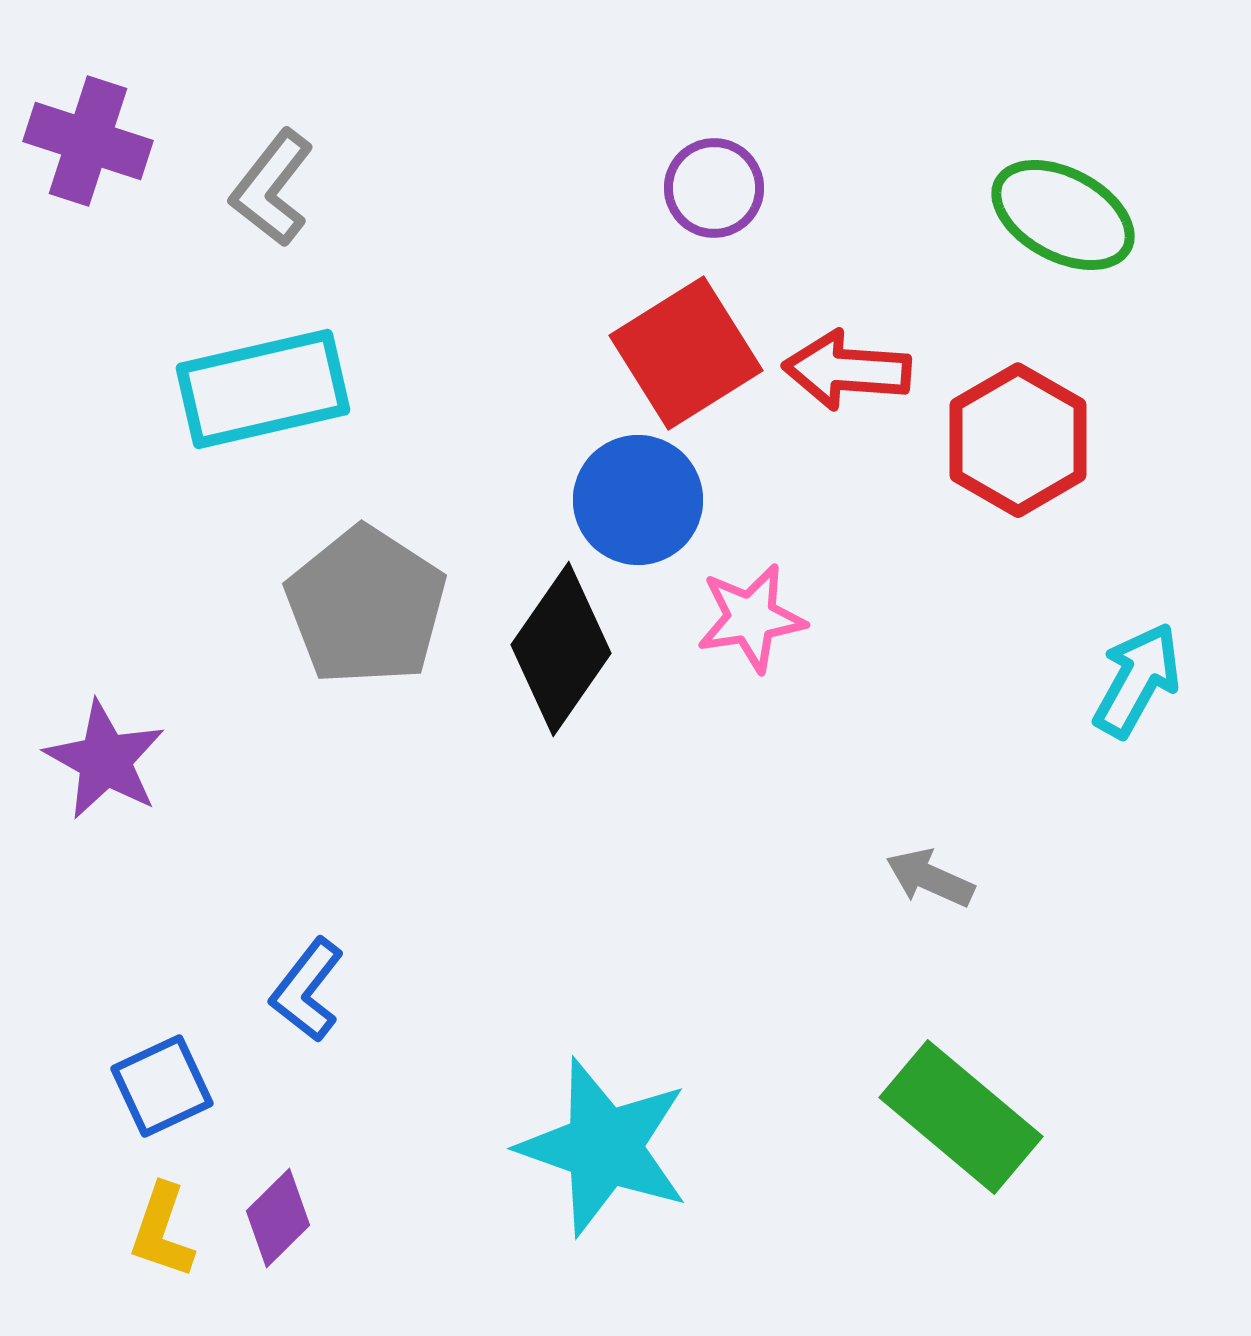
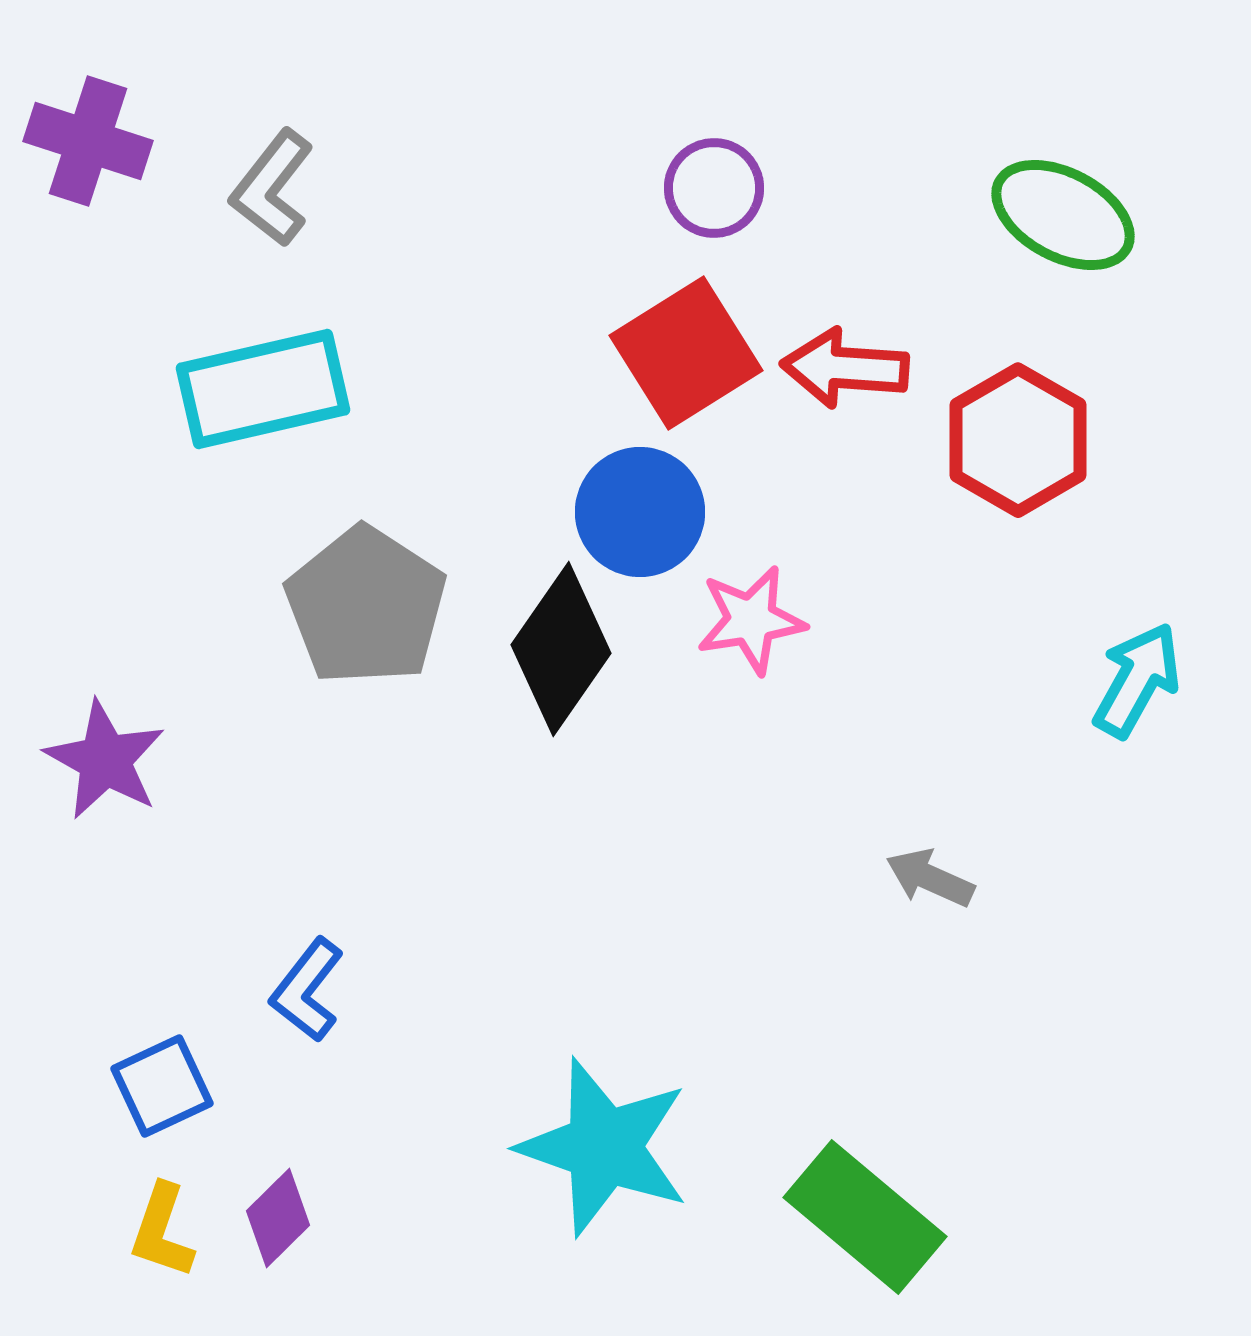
red arrow: moved 2 px left, 2 px up
blue circle: moved 2 px right, 12 px down
pink star: moved 2 px down
green rectangle: moved 96 px left, 100 px down
